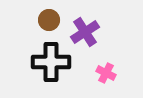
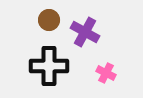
purple cross: rotated 28 degrees counterclockwise
black cross: moved 2 px left, 4 px down
